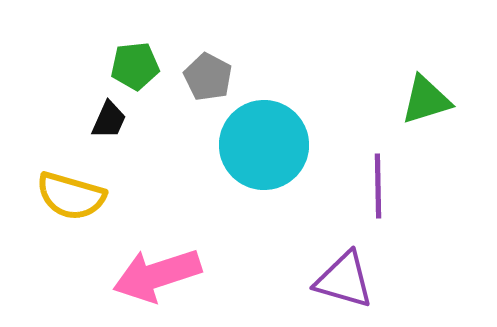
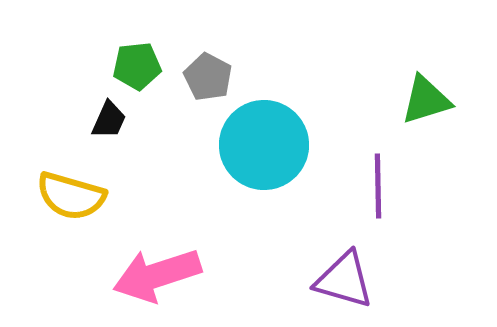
green pentagon: moved 2 px right
